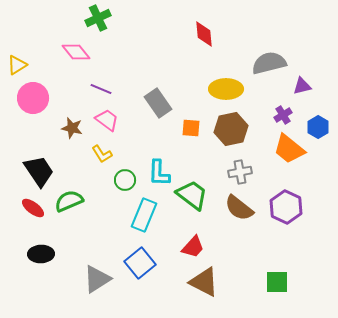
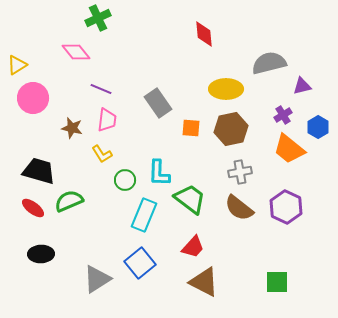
pink trapezoid: rotated 60 degrees clockwise
black trapezoid: rotated 40 degrees counterclockwise
green trapezoid: moved 2 px left, 4 px down
